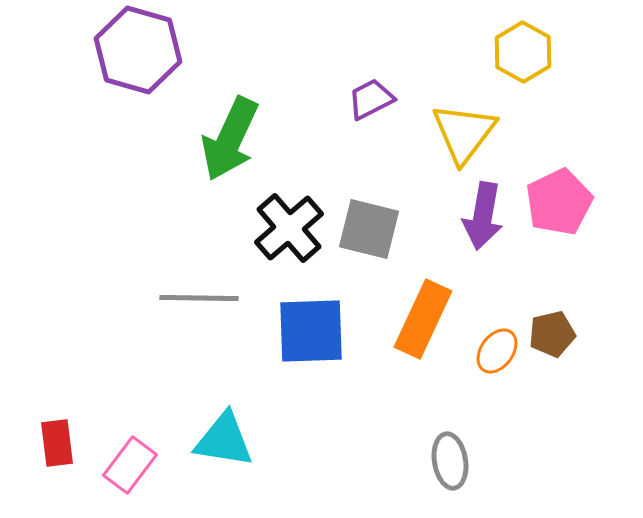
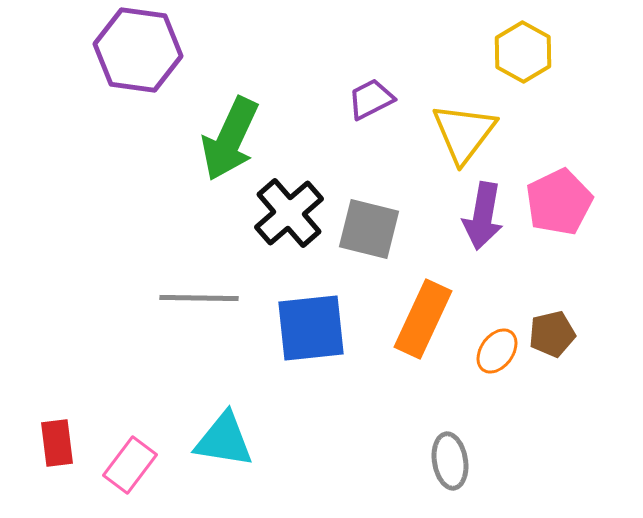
purple hexagon: rotated 8 degrees counterclockwise
black cross: moved 15 px up
blue square: moved 3 px up; rotated 4 degrees counterclockwise
